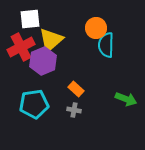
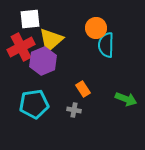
orange rectangle: moved 7 px right; rotated 14 degrees clockwise
